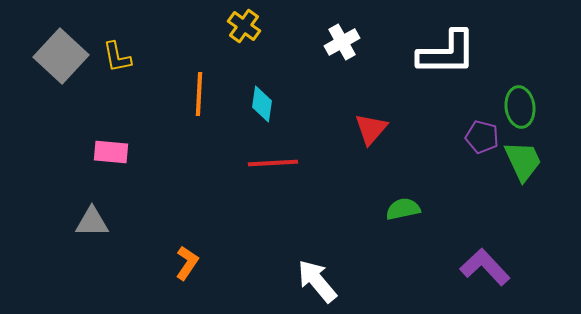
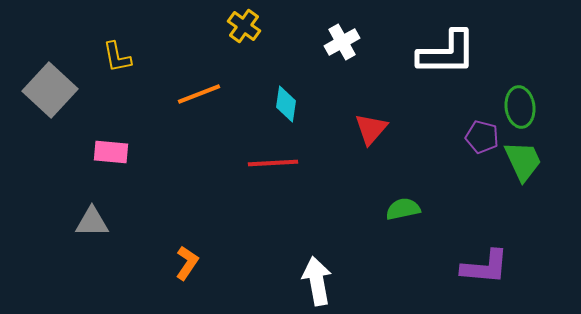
gray square: moved 11 px left, 34 px down
orange line: rotated 66 degrees clockwise
cyan diamond: moved 24 px right
purple L-shape: rotated 138 degrees clockwise
white arrow: rotated 30 degrees clockwise
